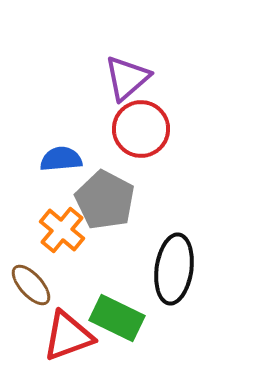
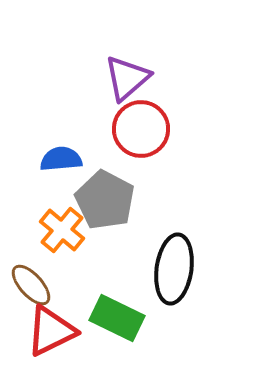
red triangle: moved 17 px left, 5 px up; rotated 6 degrees counterclockwise
